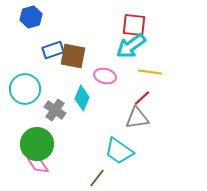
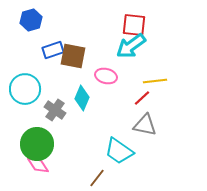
blue hexagon: moved 3 px down
yellow line: moved 5 px right, 9 px down; rotated 15 degrees counterclockwise
pink ellipse: moved 1 px right
gray triangle: moved 8 px right, 7 px down; rotated 20 degrees clockwise
